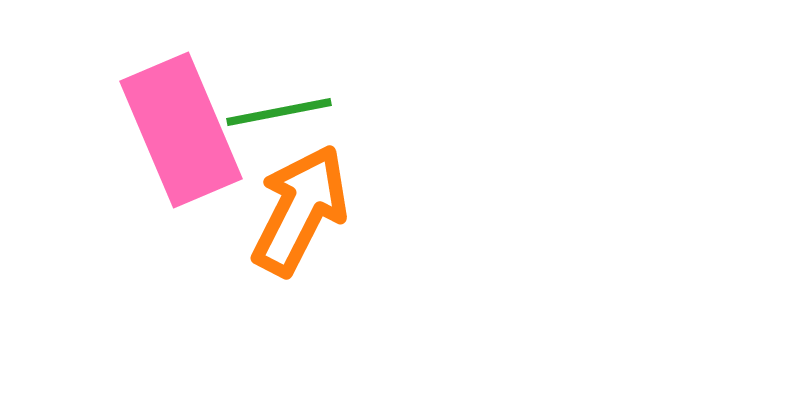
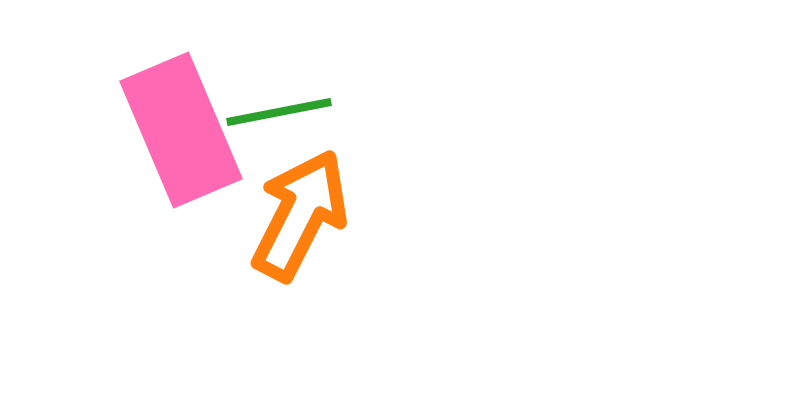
orange arrow: moved 5 px down
